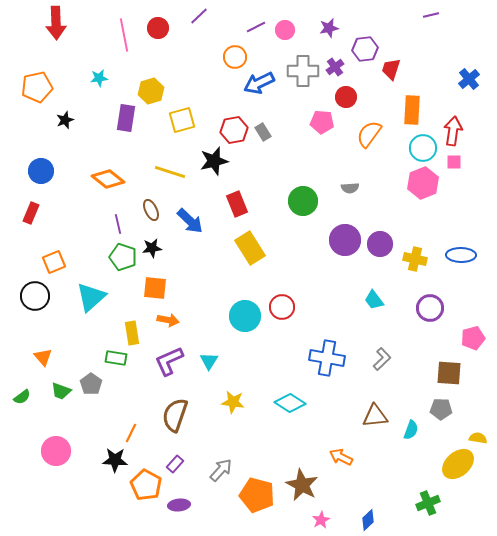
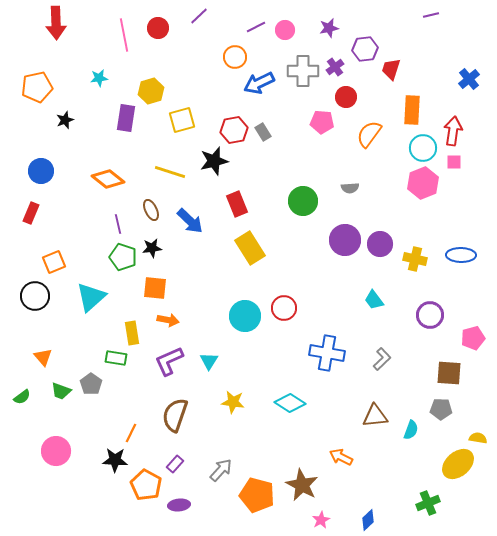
red circle at (282, 307): moved 2 px right, 1 px down
purple circle at (430, 308): moved 7 px down
blue cross at (327, 358): moved 5 px up
